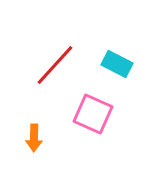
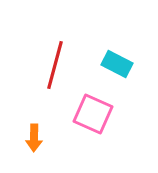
red line: rotated 27 degrees counterclockwise
